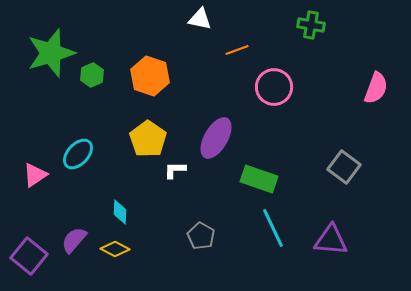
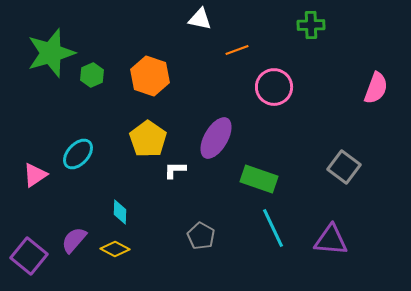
green cross: rotated 12 degrees counterclockwise
